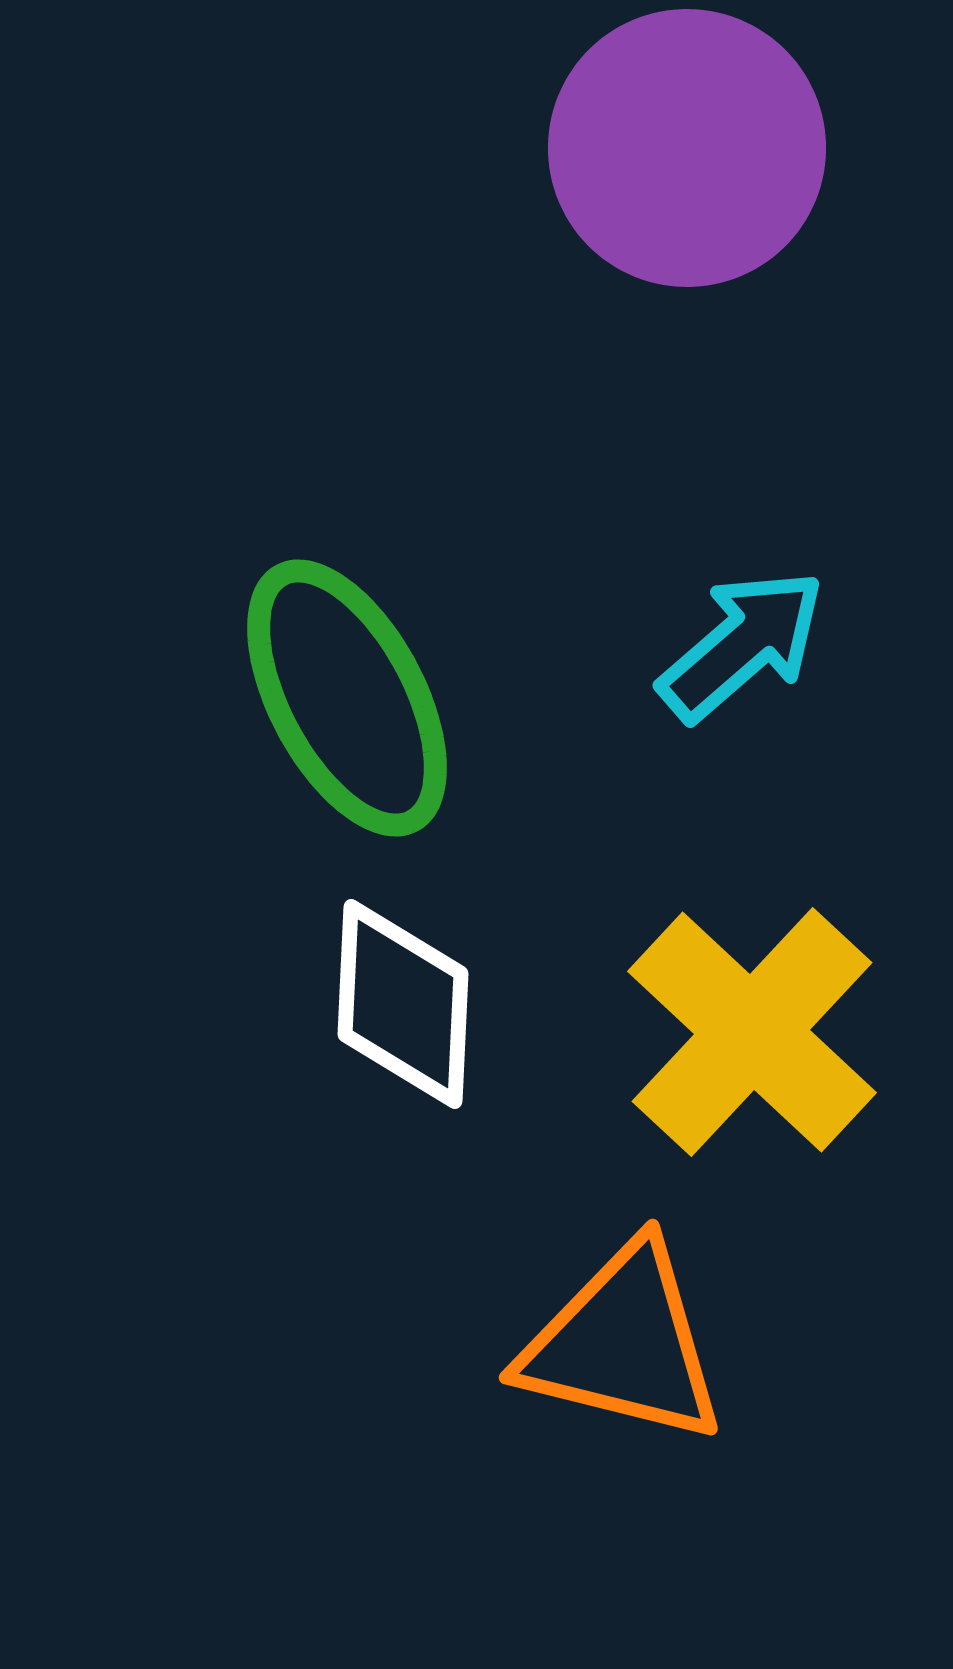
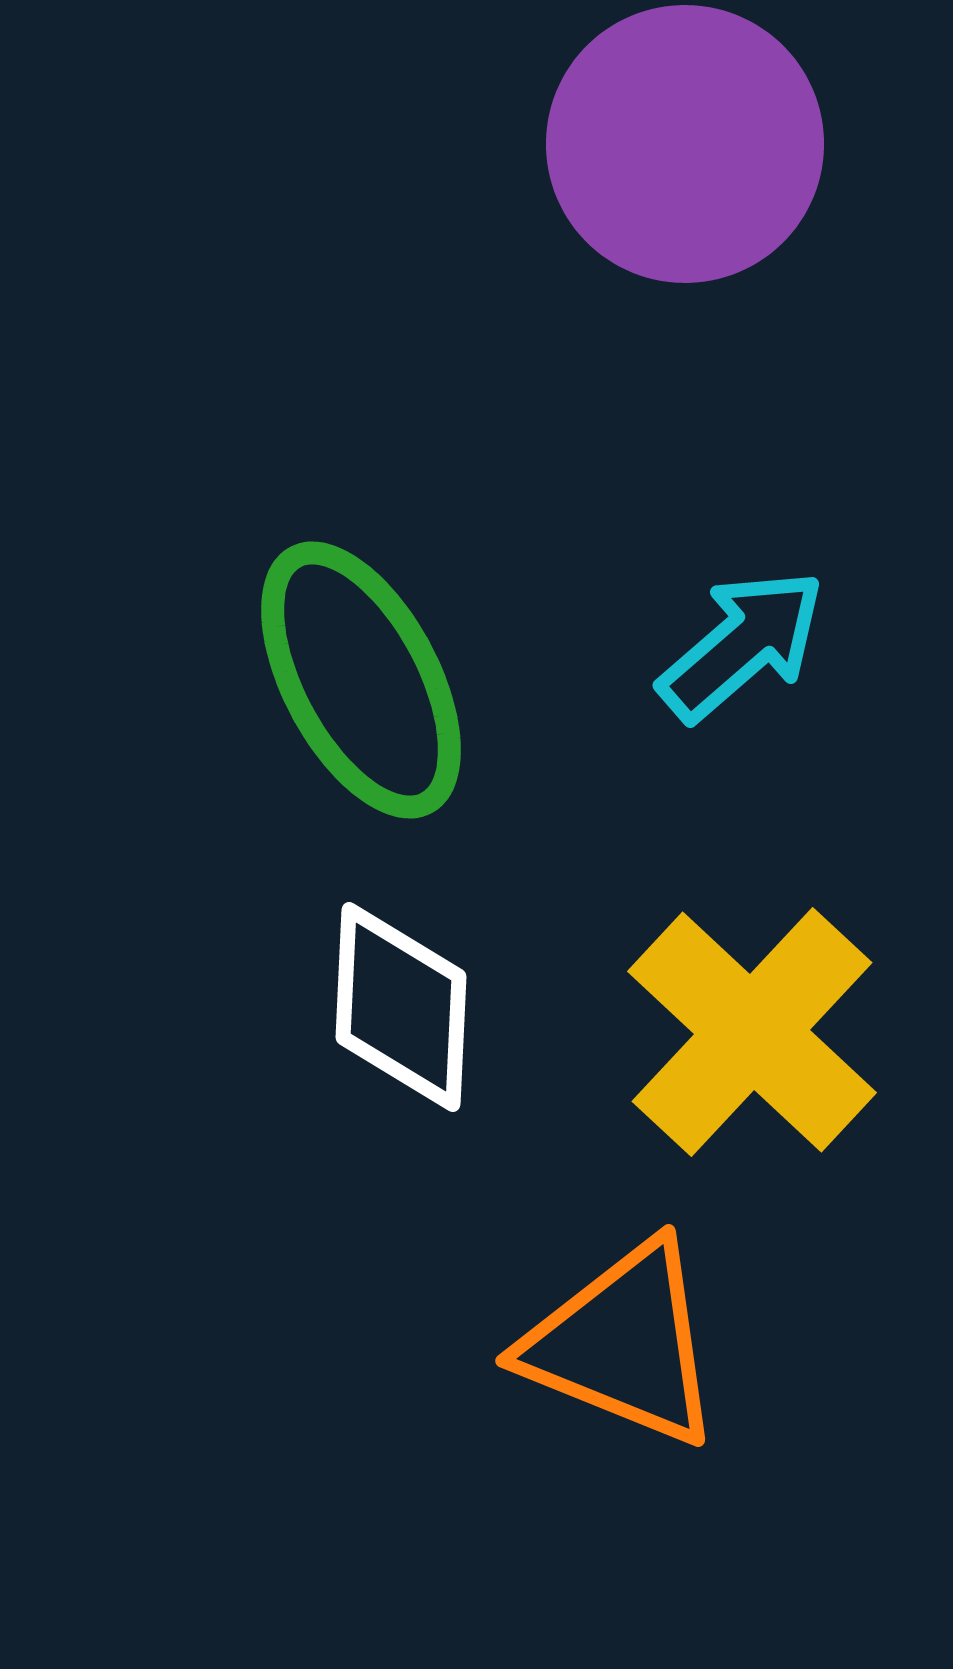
purple circle: moved 2 px left, 4 px up
green ellipse: moved 14 px right, 18 px up
white diamond: moved 2 px left, 3 px down
orange triangle: rotated 8 degrees clockwise
